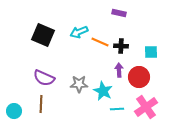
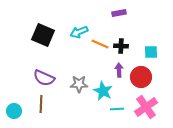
purple rectangle: rotated 24 degrees counterclockwise
orange line: moved 2 px down
red circle: moved 2 px right
